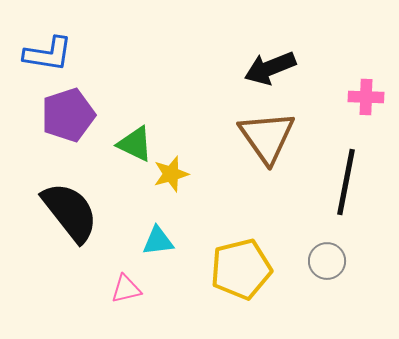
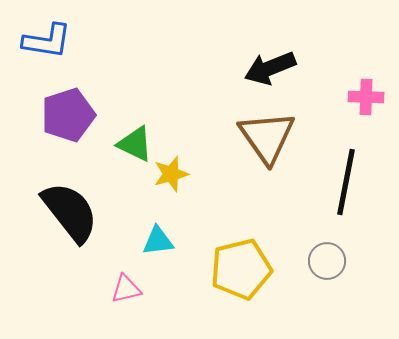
blue L-shape: moved 1 px left, 13 px up
